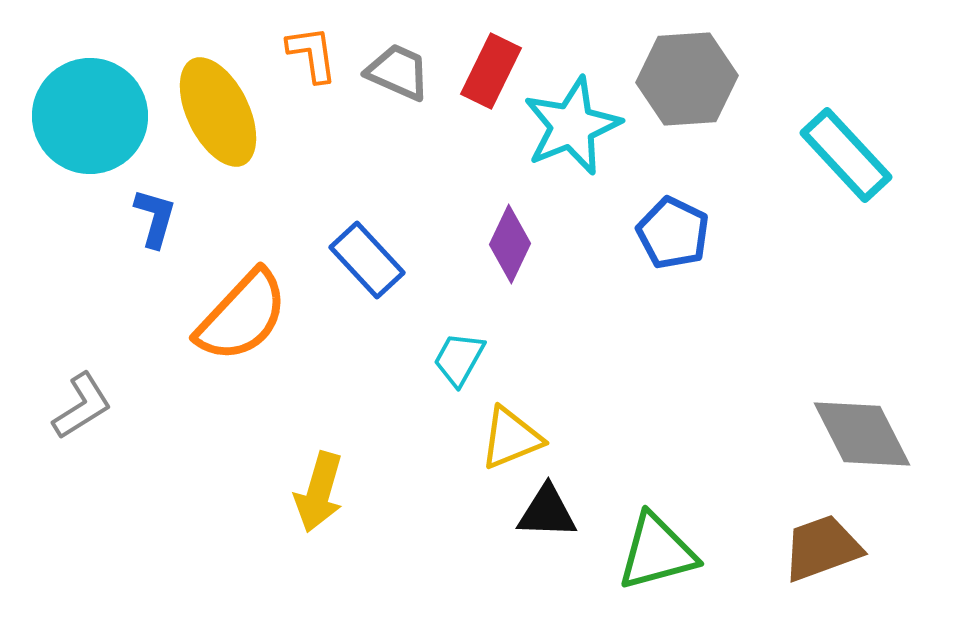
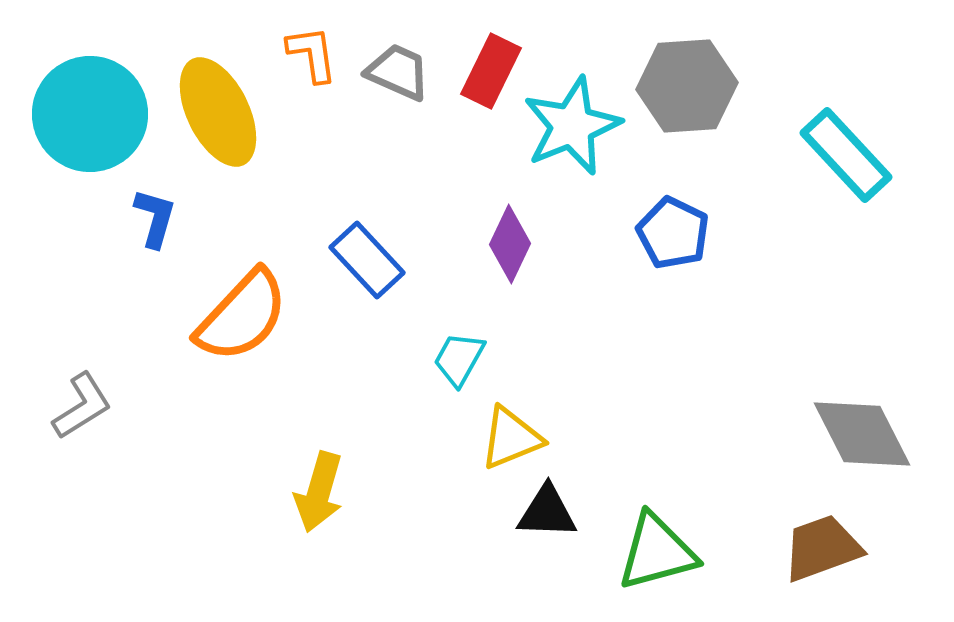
gray hexagon: moved 7 px down
cyan circle: moved 2 px up
